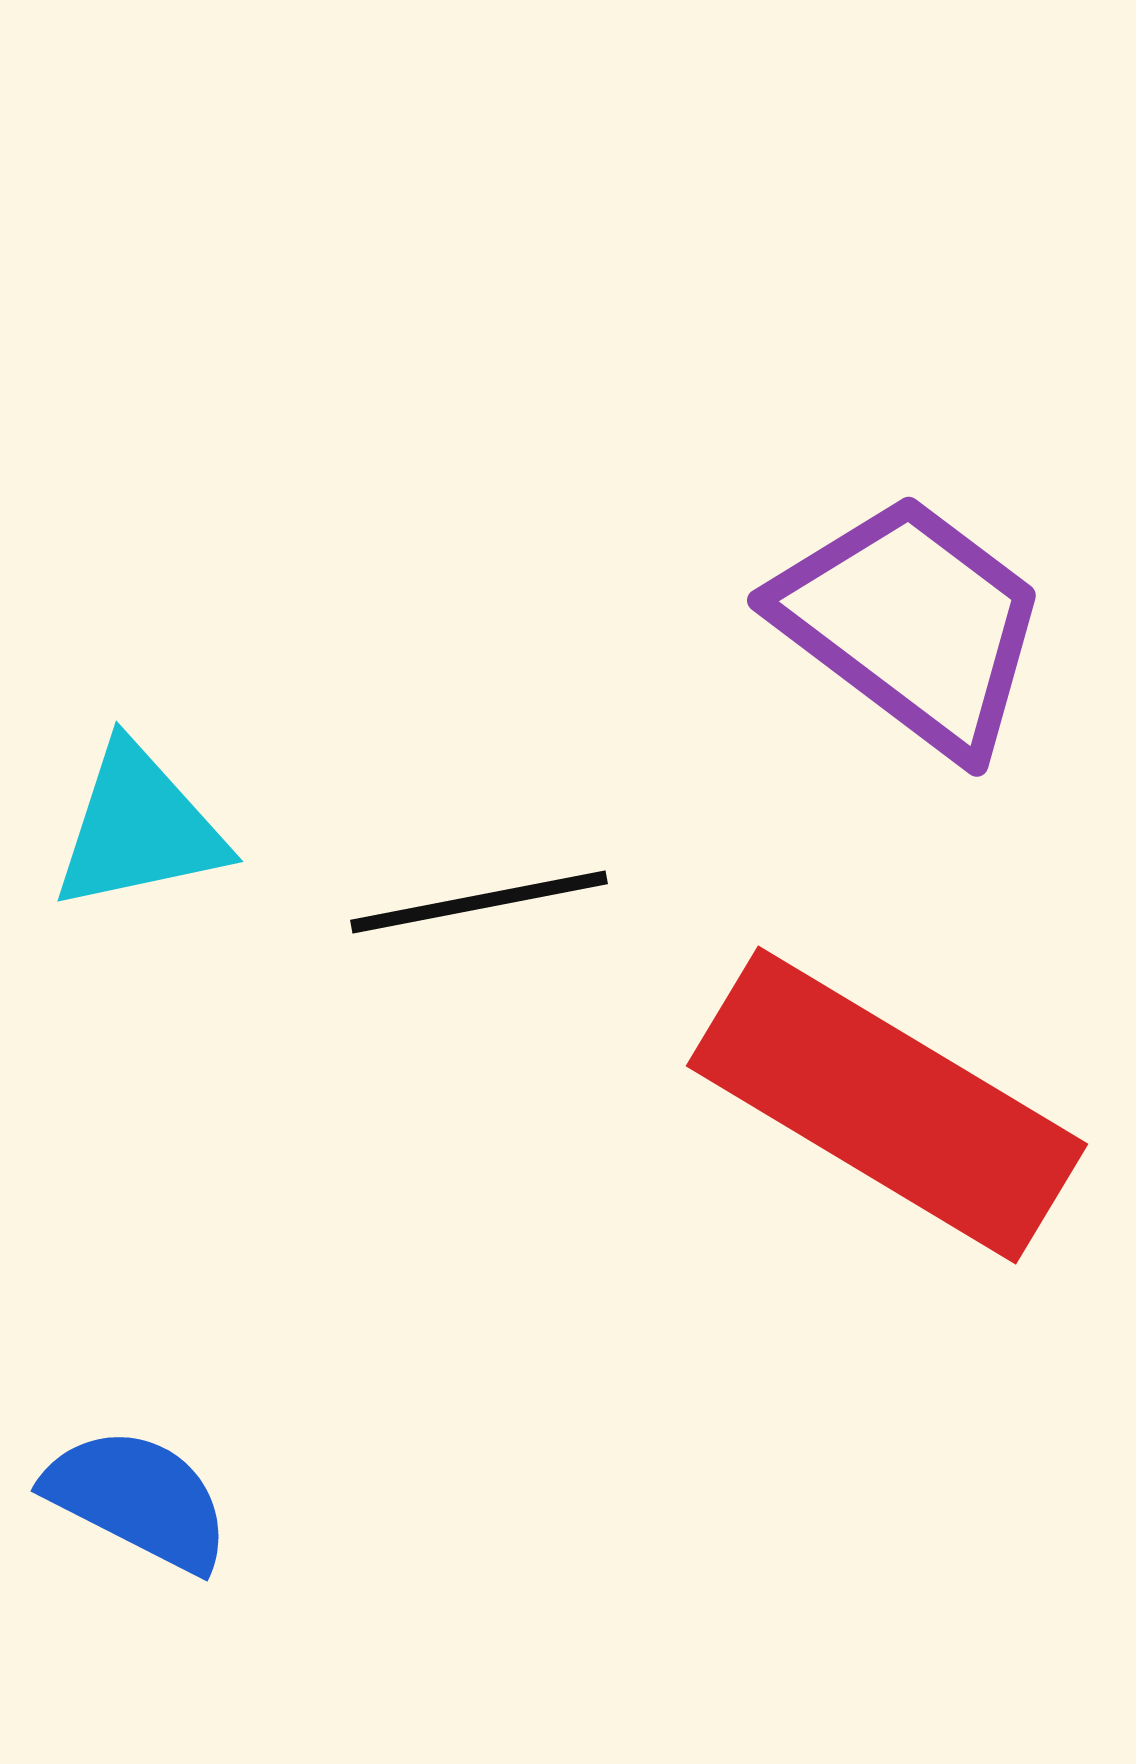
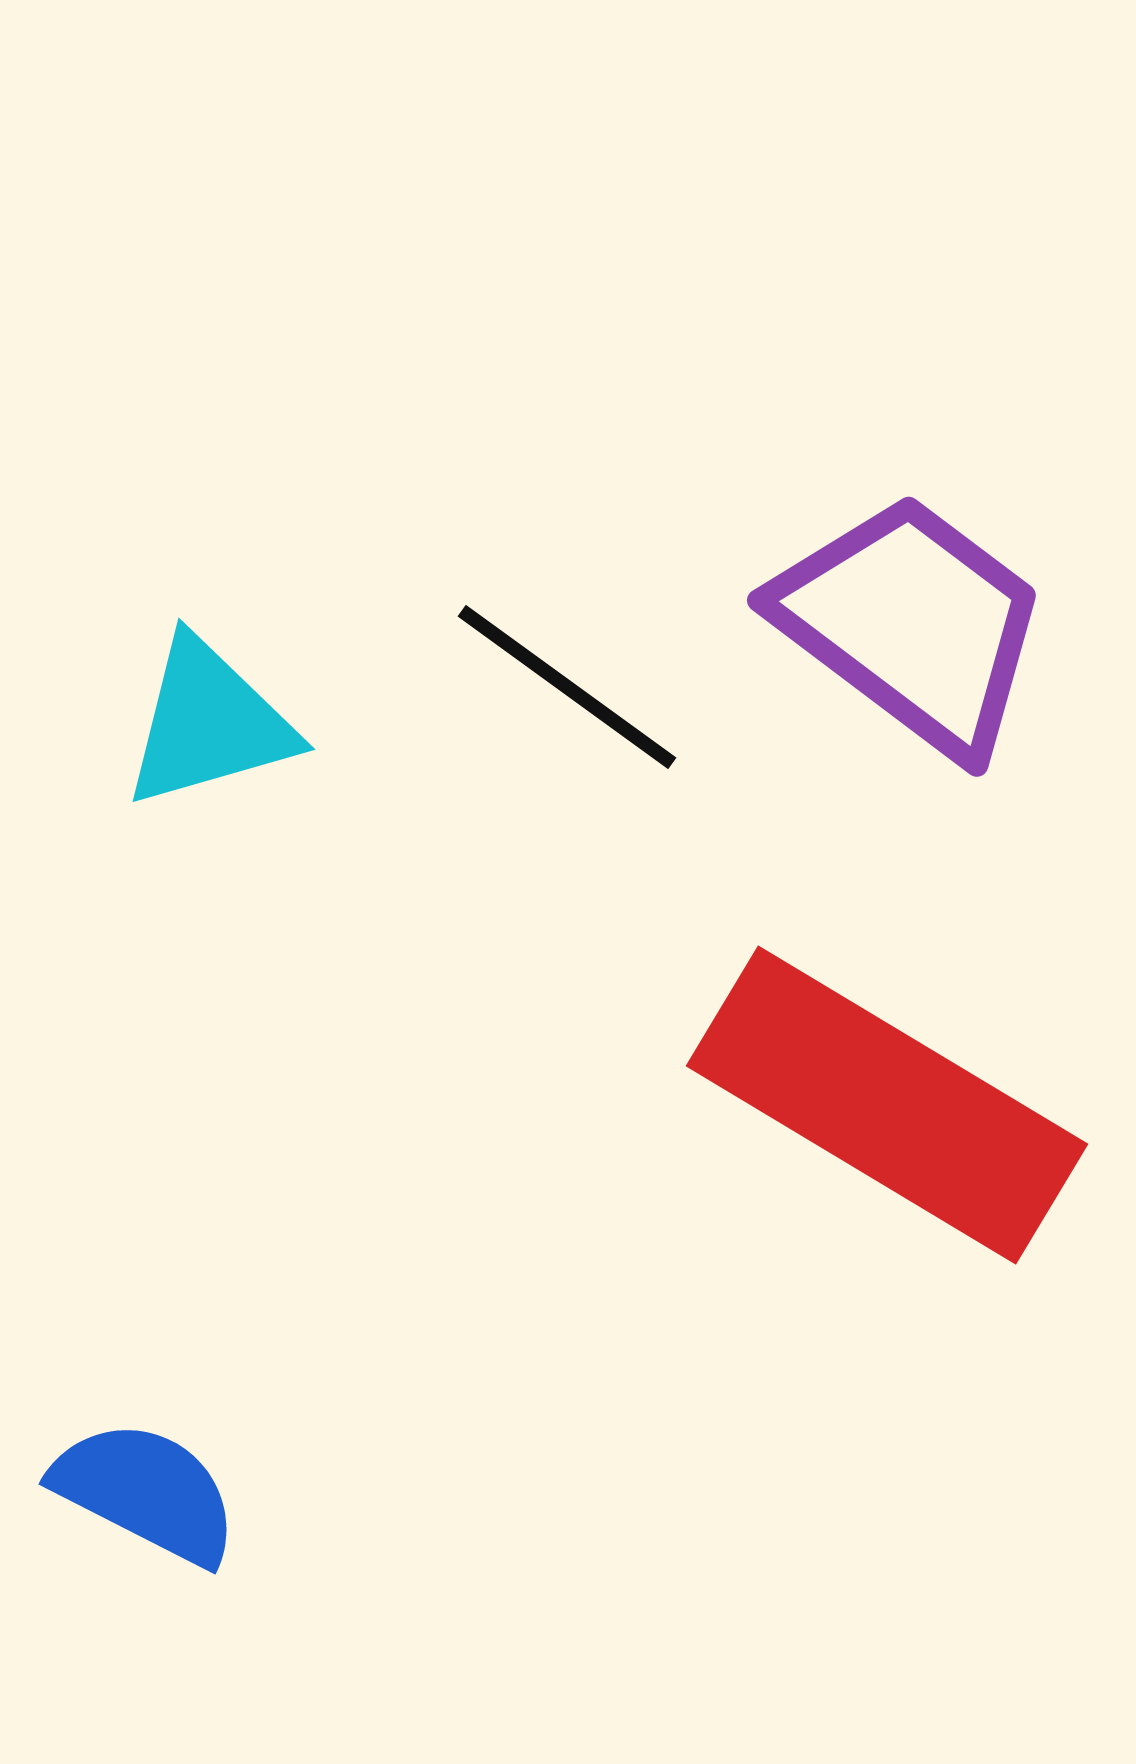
cyan triangle: moved 70 px right, 105 px up; rotated 4 degrees counterclockwise
black line: moved 88 px right, 215 px up; rotated 47 degrees clockwise
blue semicircle: moved 8 px right, 7 px up
